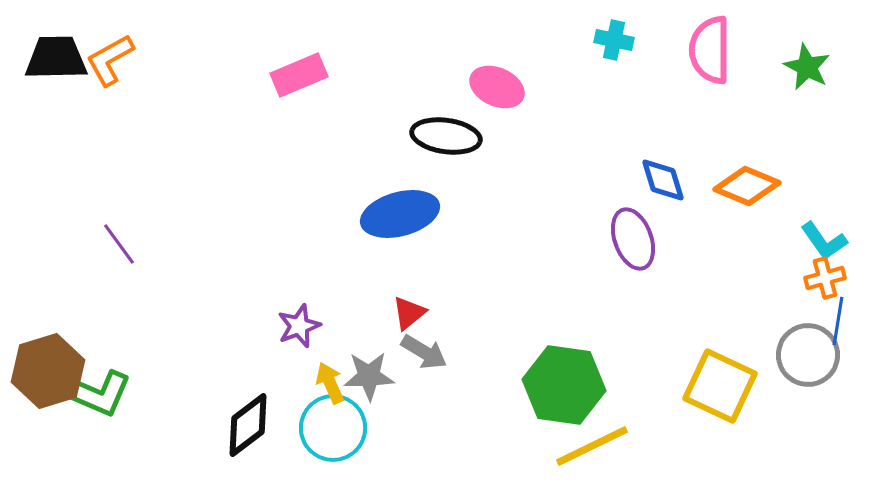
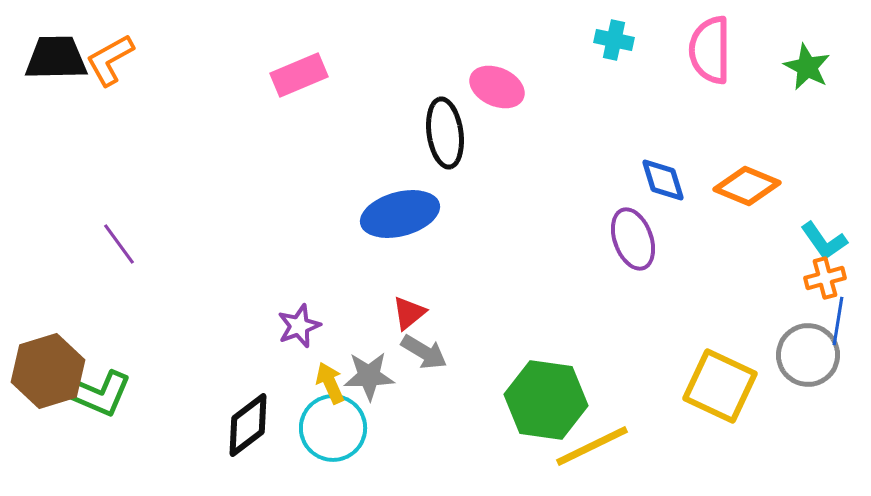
black ellipse: moved 1 px left, 3 px up; rotated 74 degrees clockwise
green hexagon: moved 18 px left, 15 px down
